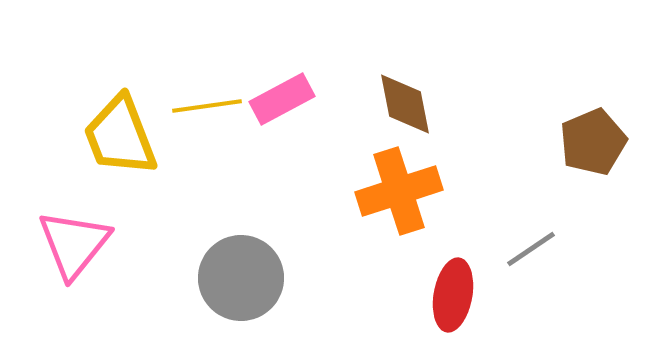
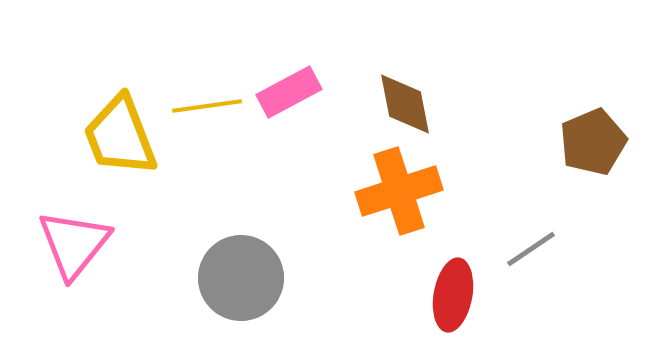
pink rectangle: moved 7 px right, 7 px up
